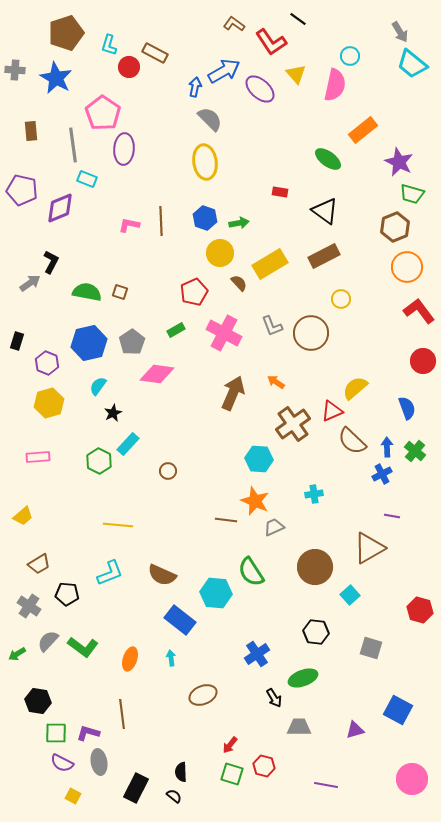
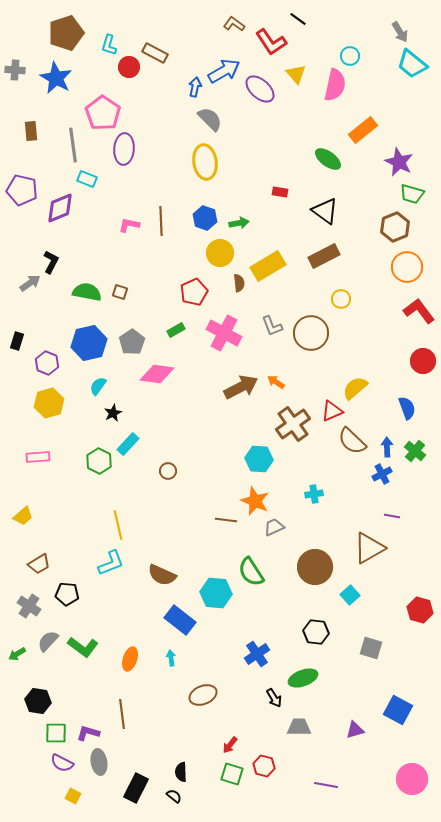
yellow rectangle at (270, 264): moved 2 px left, 2 px down
brown semicircle at (239, 283): rotated 36 degrees clockwise
brown arrow at (233, 393): moved 8 px right, 6 px up; rotated 40 degrees clockwise
yellow line at (118, 525): rotated 72 degrees clockwise
cyan L-shape at (110, 573): moved 1 px right, 10 px up
